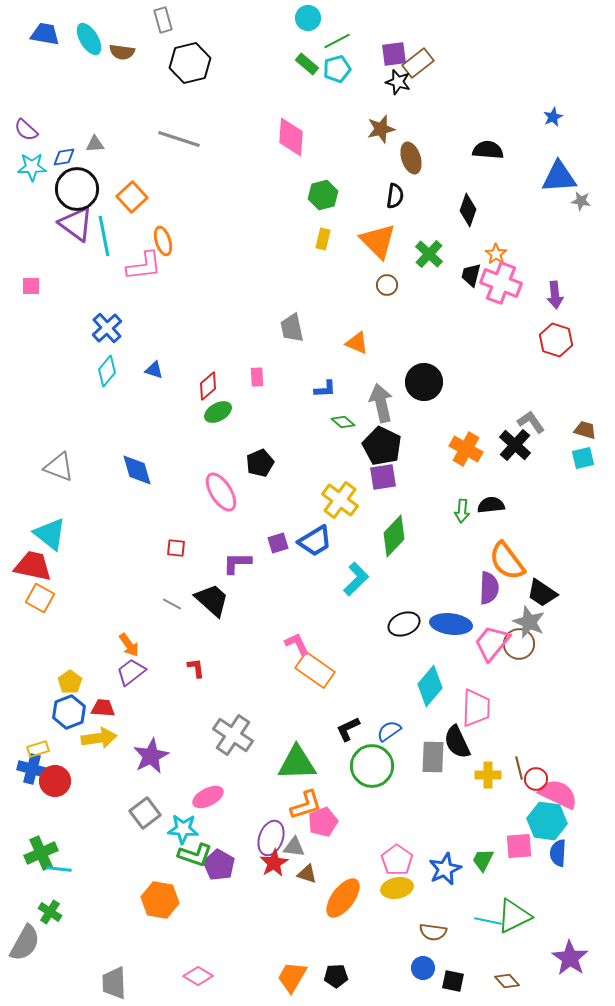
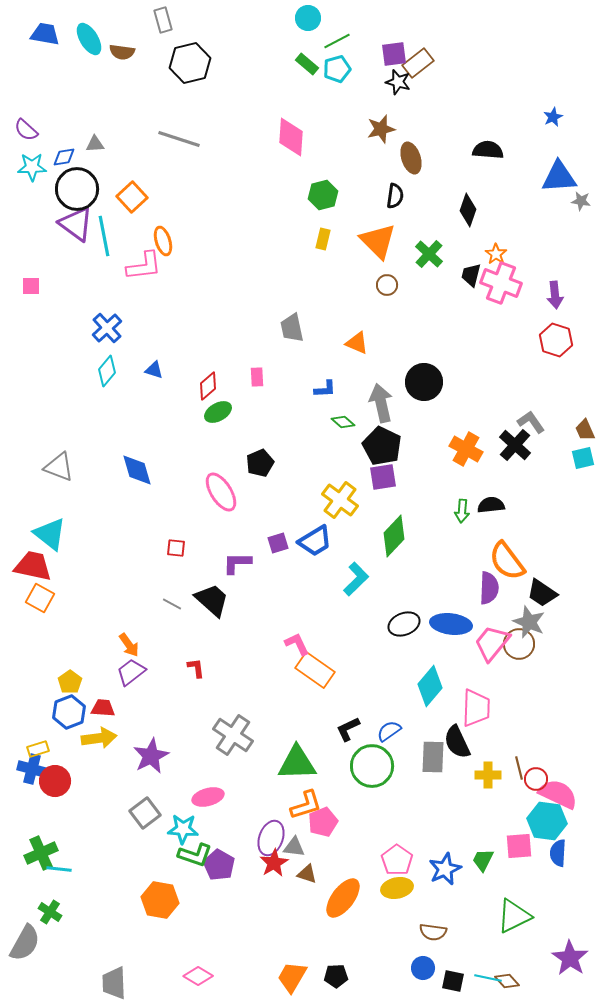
brown trapezoid at (585, 430): rotated 130 degrees counterclockwise
pink ellipse at (208, 797): rotated 12 degrees clockwise
cyan line at (488, 921): moved 57 px down
